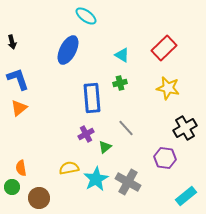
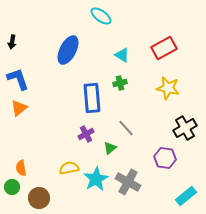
cyan ellipse: moved 15 px right
black arrow: rotated 24 degrees clockwise
red rectangle: rotated 15 degrees clockwise
green triangle: moved 5 px right, 1 px down
